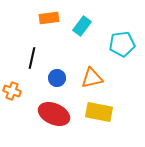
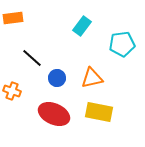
orange rectangle: moved 36 px left
black line: rotated 60 degrees counterclockwise
